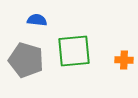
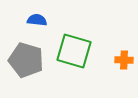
green square: rotated 21 degrees clockwise
